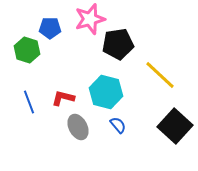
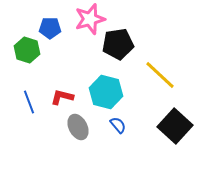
red L-shape: moved 1 px left, 1 px up
